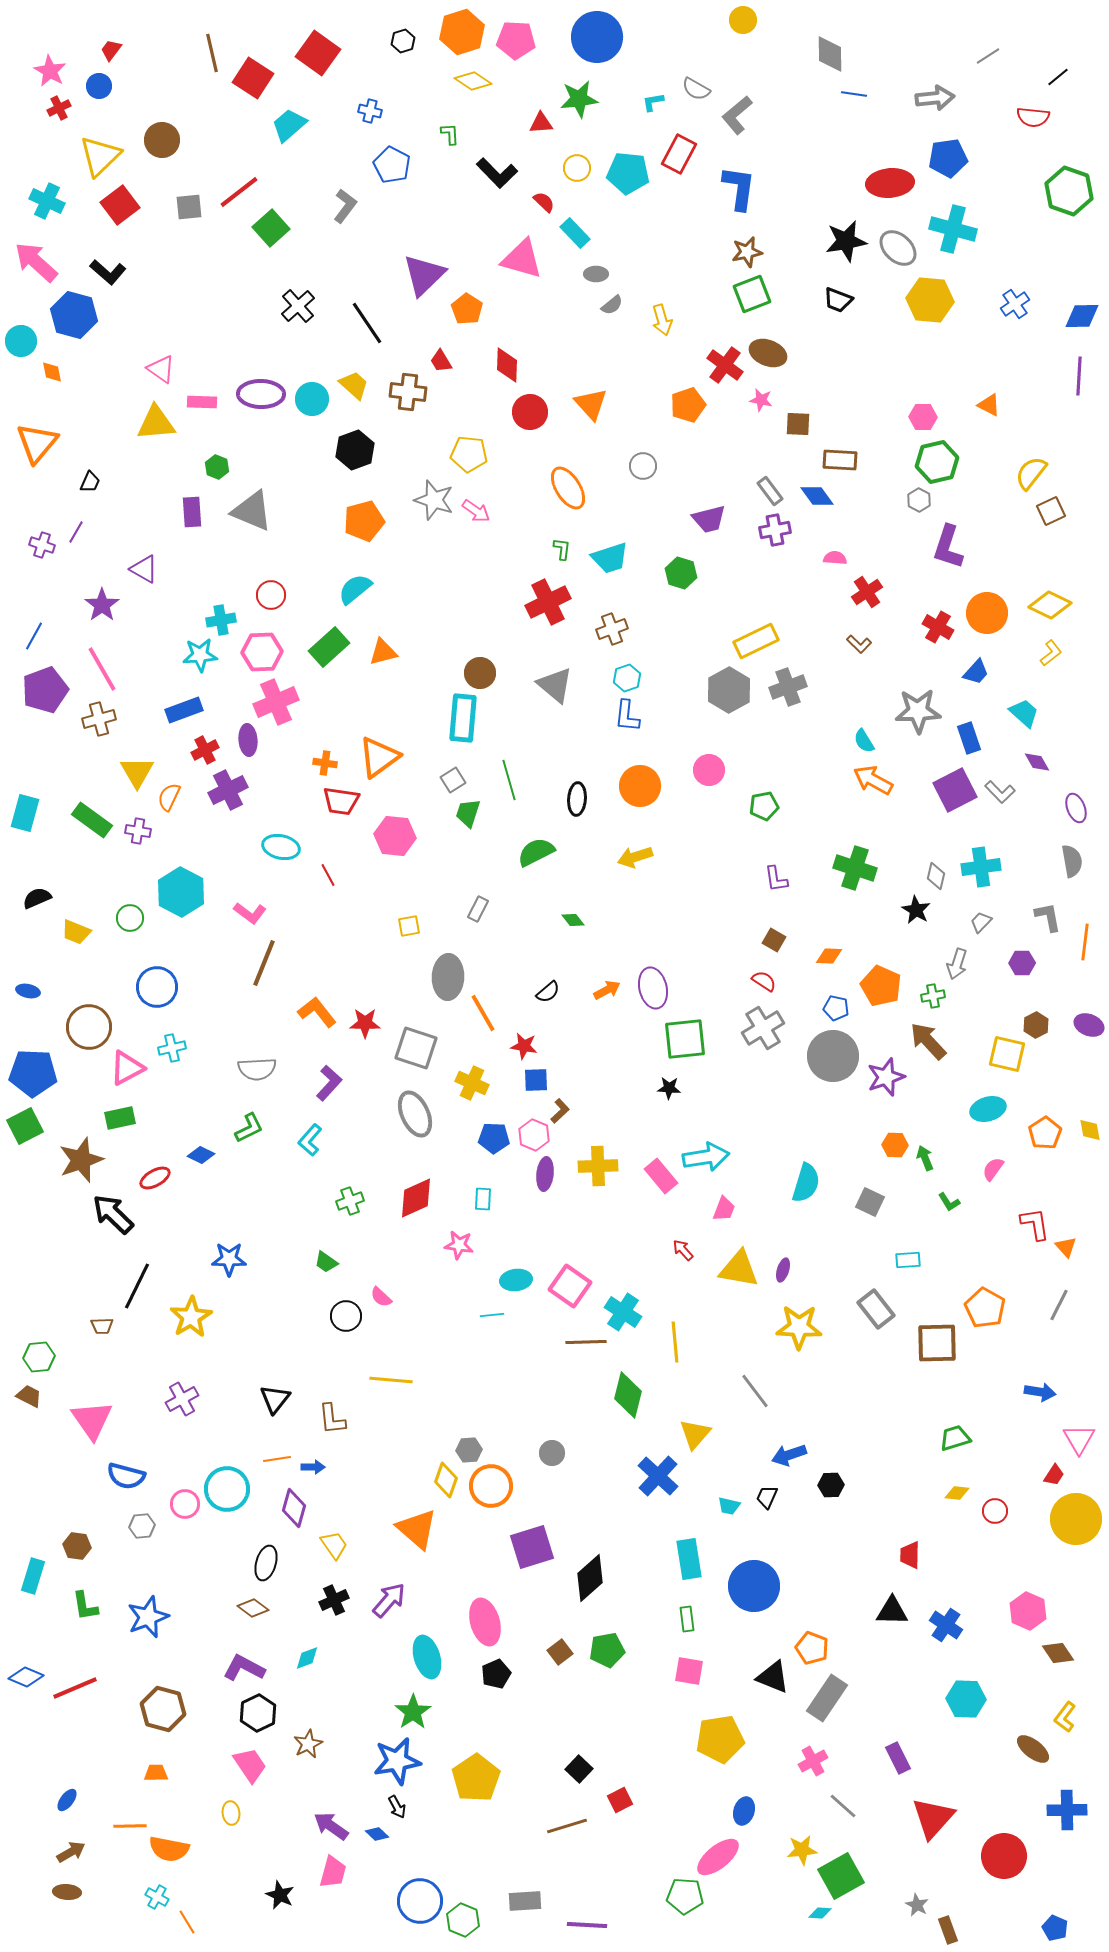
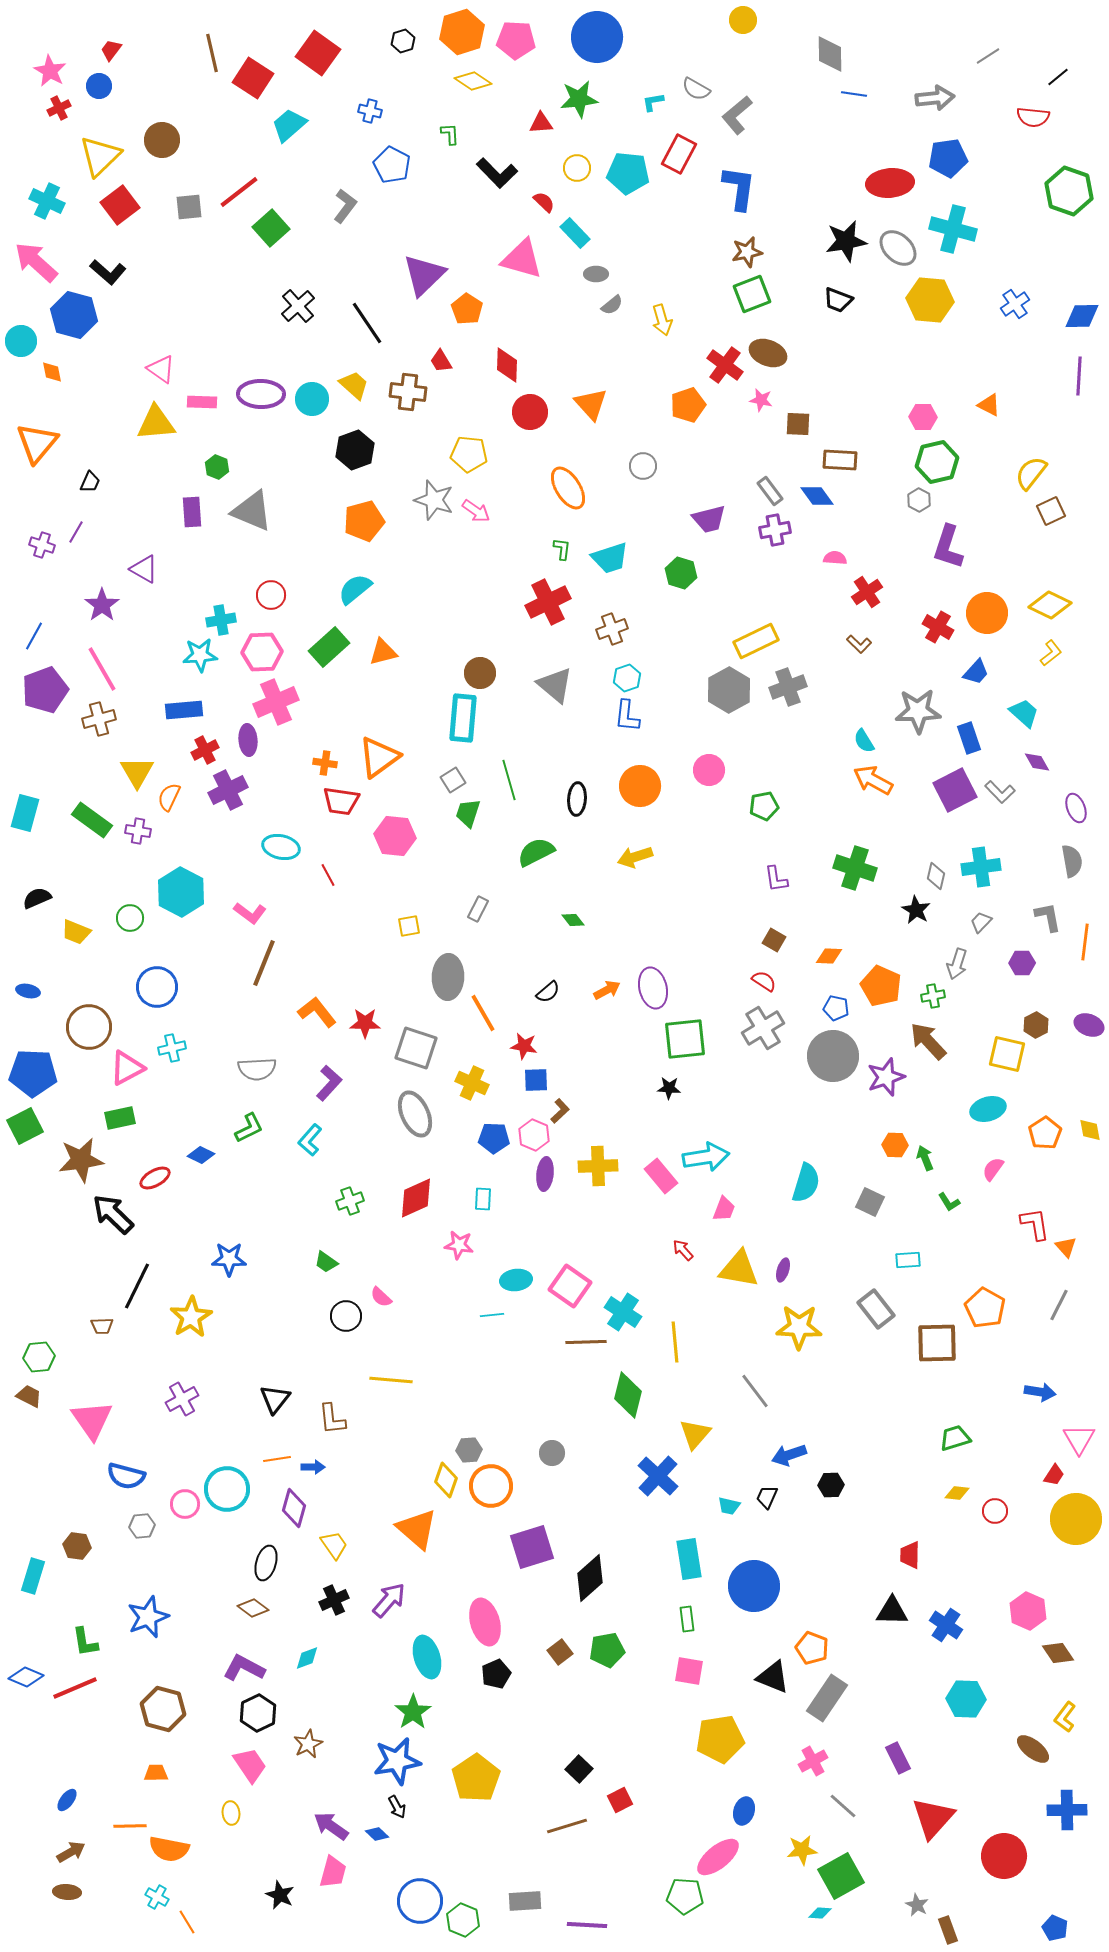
blue rectangle at (184, 710): rotated 15 degrees clockwise
brown star at (81, 1160): rotated 12 degrees clockwise
green L-shape at (85, 1606): moved 36 px down
